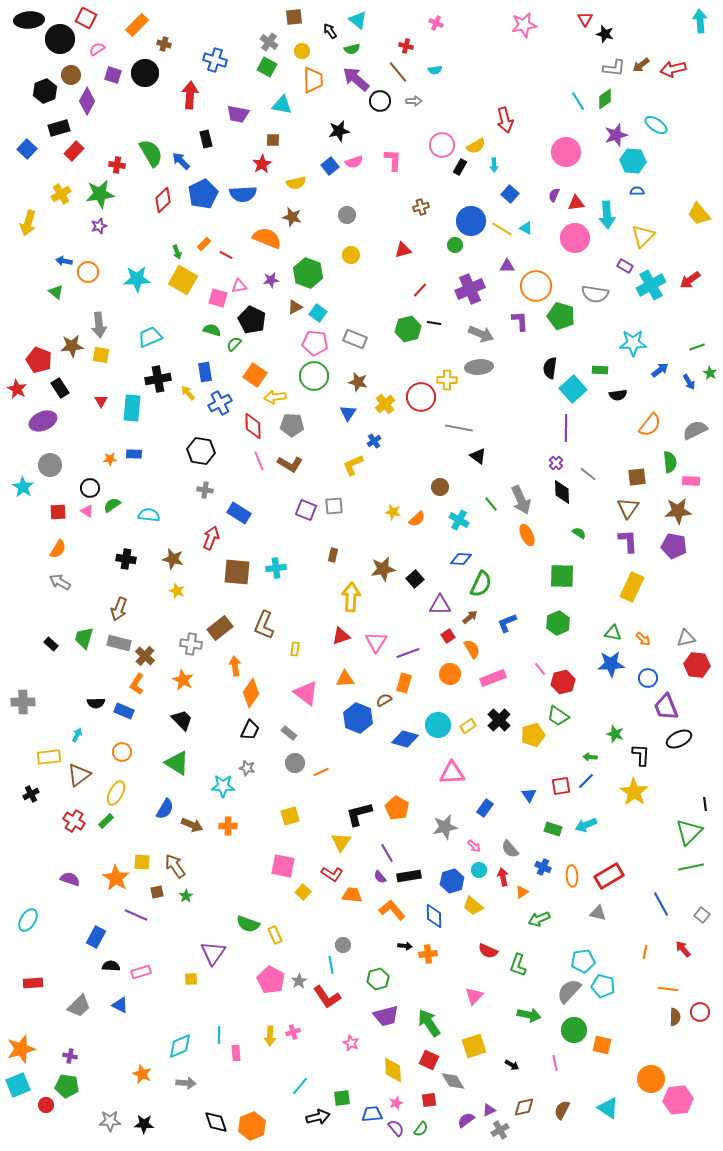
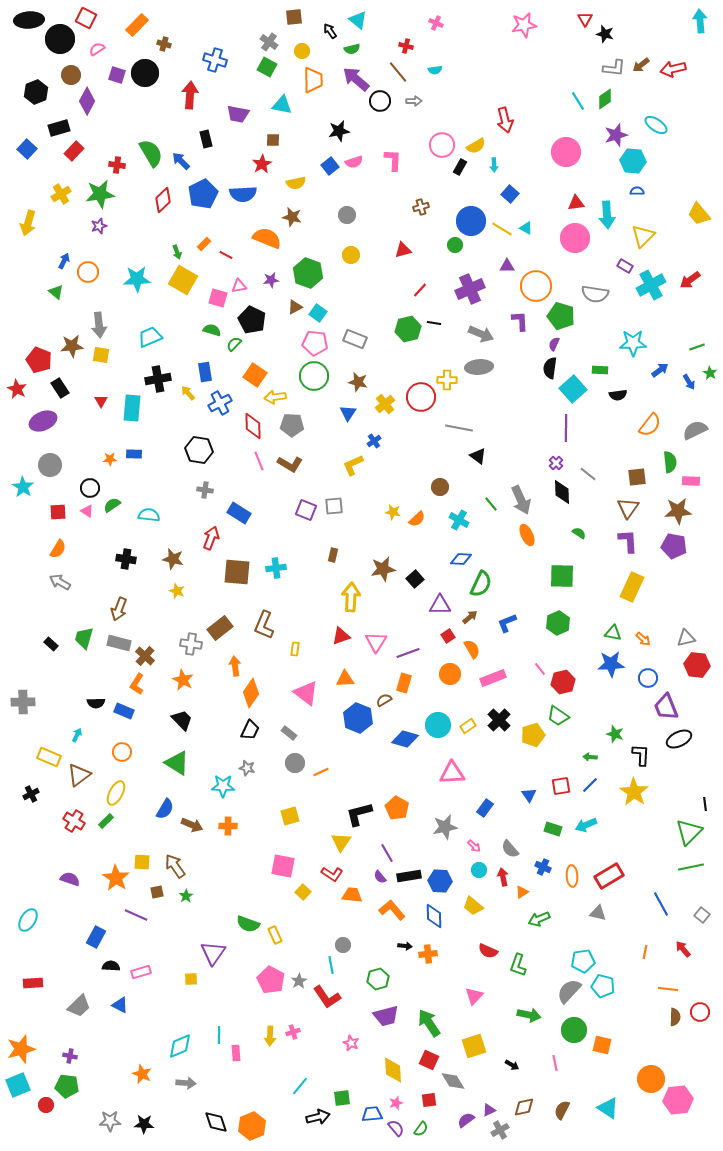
purple square at (113, 75): moved 4 px right
black hexagon at (45, 91): moved 9 px left, 1 px down
purple semicircle at (554, 195): moved 149 px down
blue arrow at (64, 261): rotated 105 degrees clockwise
black hexagon at (201, 451): moved 2 px left, 1 px up
yellow rectangle at (49, 757): rotated 30 degrees clockwise
blue line at (586, 781): moved 4 px right, 4 px down
blue hexagon at (452, 881): moved 12 px left; rotated 20 degrees clockwise
